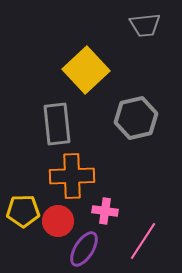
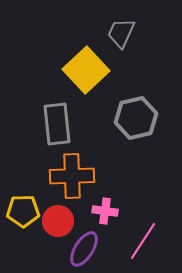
gray trapezoid: moved 24 px left, 8 px down; rotated 120 degrees clockwise
